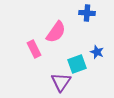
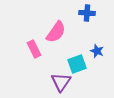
blue star: moved 1 px up
